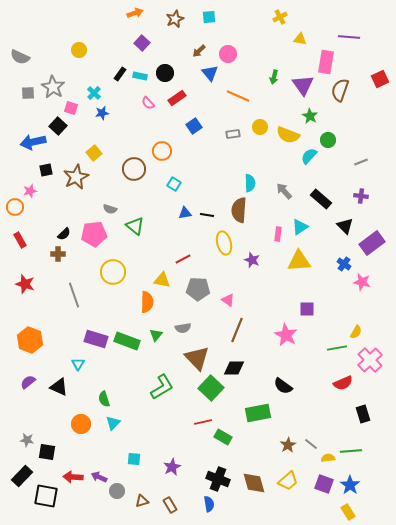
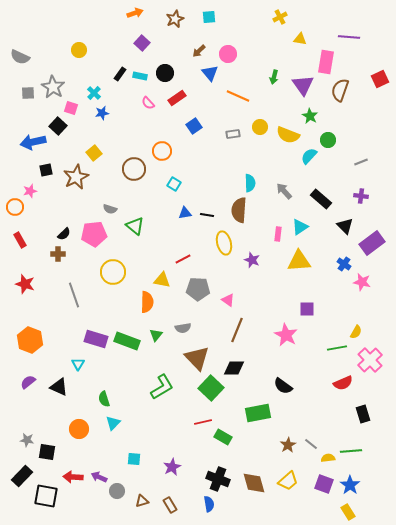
orange circle at (81, 424): moved 2 px left, 5 px down
